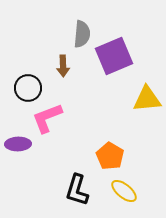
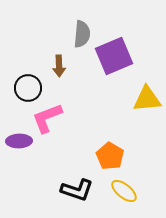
brown arrow: moved 4 px left
purple ellipse: moved 1 px right, 3 px up
black L-shape: rotated 88 degrees counterclockwise
